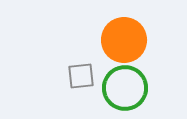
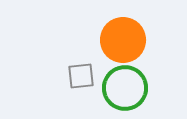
orange circle: moved 1 px left
